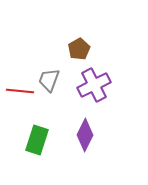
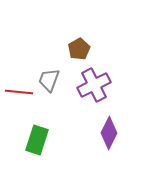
red line: moved 1 px left, 1 px down
purple diamond: moved 24 px right, 2 px up
